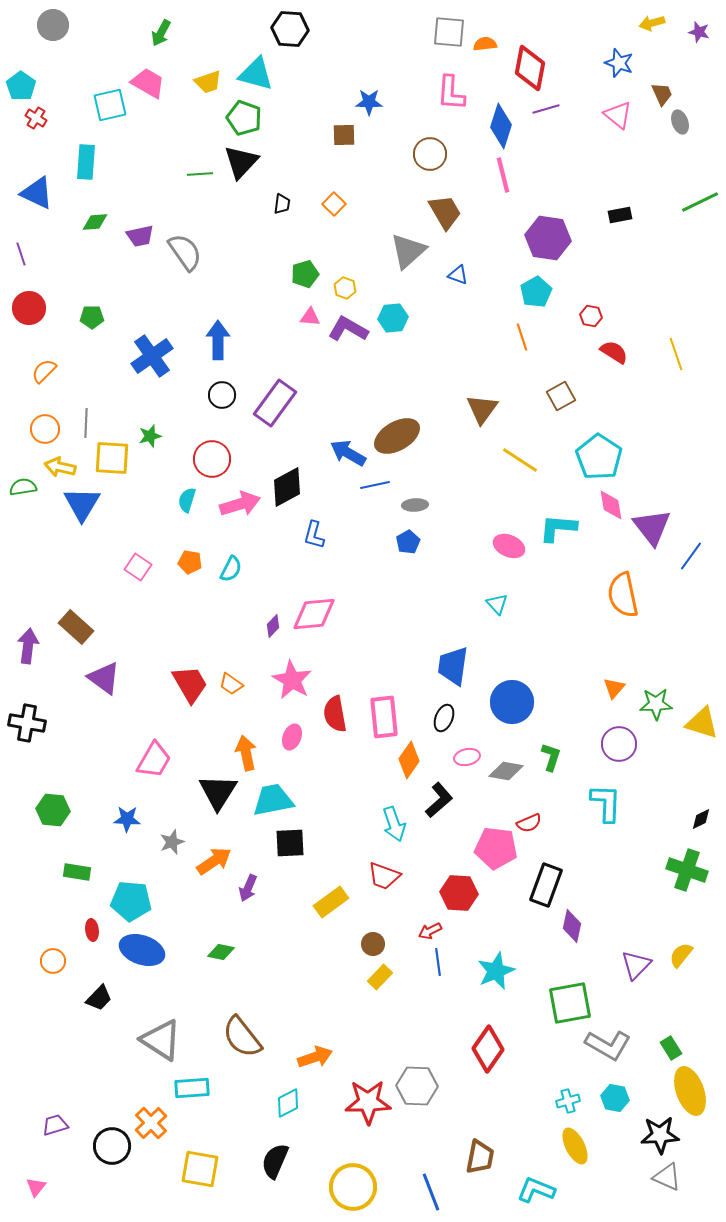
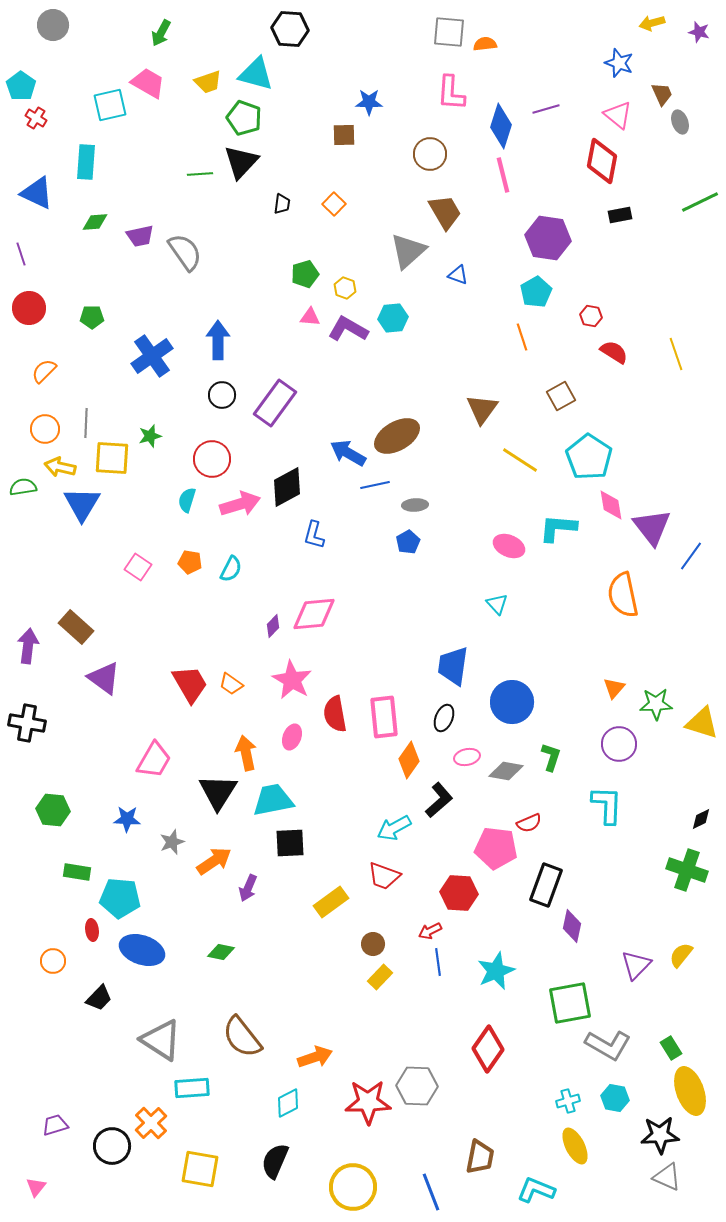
red diamond at (530, 68): moved 72 px right, 93 px down
cyan pentagon at (599, 457): moved 10 px left
cyan L-shape at (606, 803): moved 1 px right, 2 px down
cyan arrow at (394, 824): moved 4 px down; rotated 80 degrees clockwise
cyan pentagon at (131, 901): moved 11 px left, 3 px up
